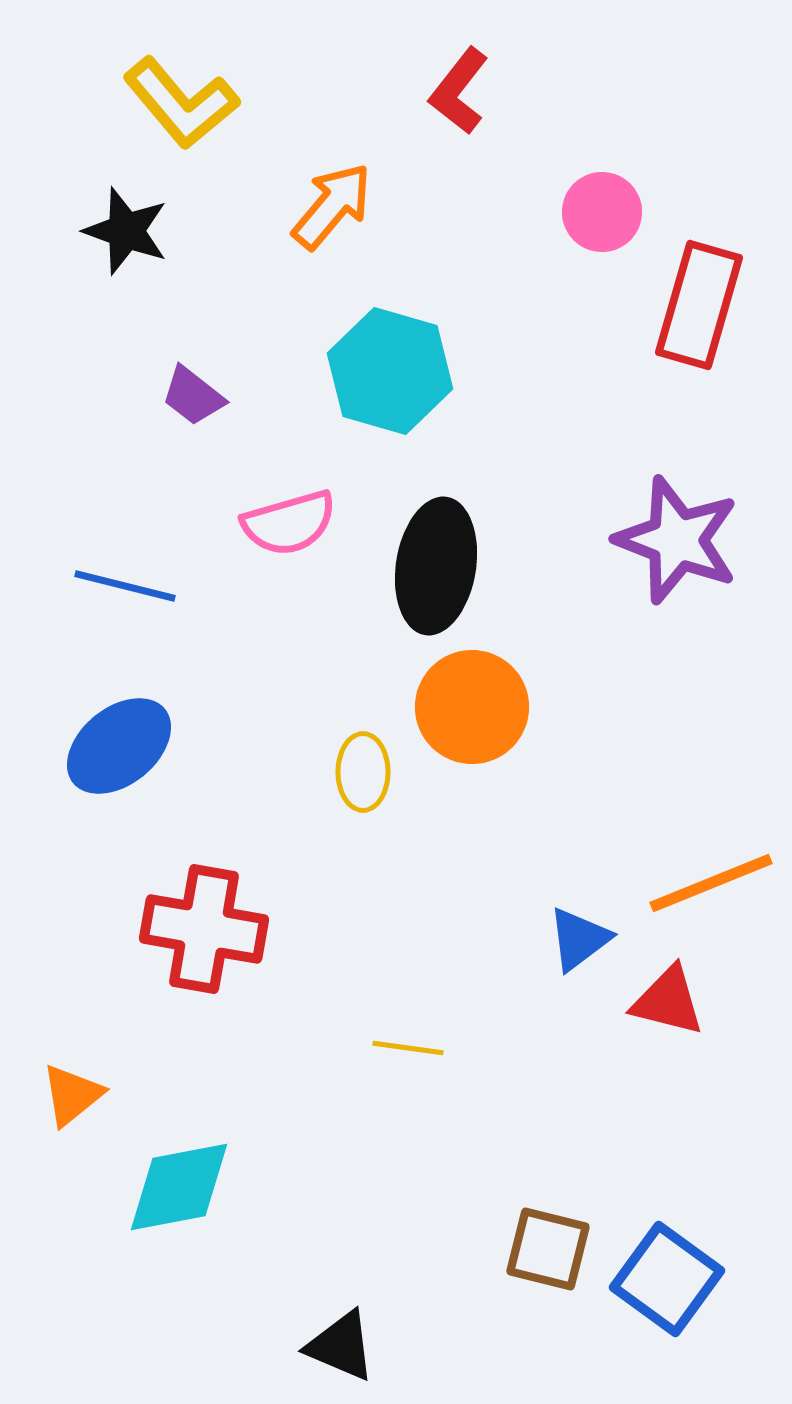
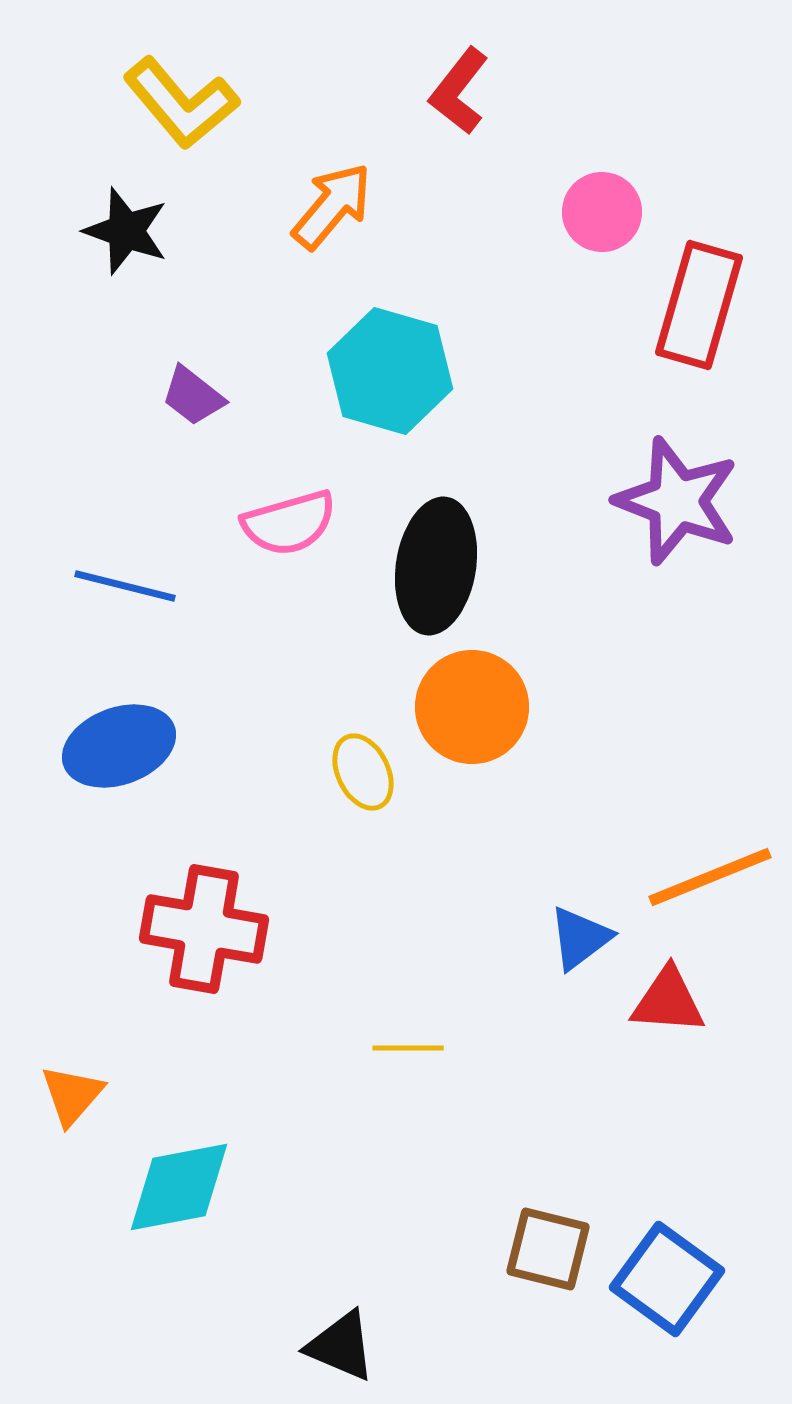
purple star: moved 39 px up
blue ellipse: rotated 19 degrees clockwise
yellow ellipse: rotated 26 degrees counterclockwise
orange line: moved 1 px left, 6 px up
blue triangle: moved 1 px right, 1 px up
red triangle: rotated 10 degrees counterclockwise
yellow line: rotated 8 degrees counterclockwise
orange triangle: rotated 10 degrees counterclockwise
